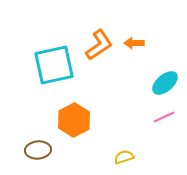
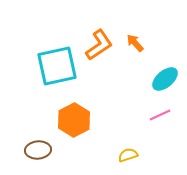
orange arrow: moved 1 px right; rotated 48 degrees clockwise
cyan square: moved 3 px right, 1 px down
cyan ellipse: moved 4 px up
pink line: moved 4 px left, 2 px up
yellow semicircle: moved 4 px right, 2 px up
